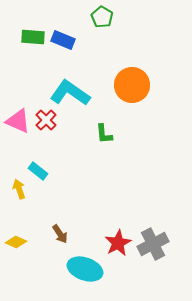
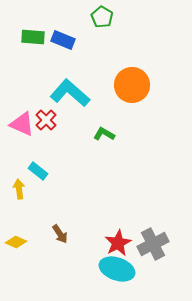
cyan L-shape: rotated 6 degrees clockwise
pink triangle: moved 4 px right, 3 px down
green L-shape: rotated 125 degrees clockwise
yellow arrow: rotated 12 degrees clockwise
cyan ellipse: moved 32 px right
